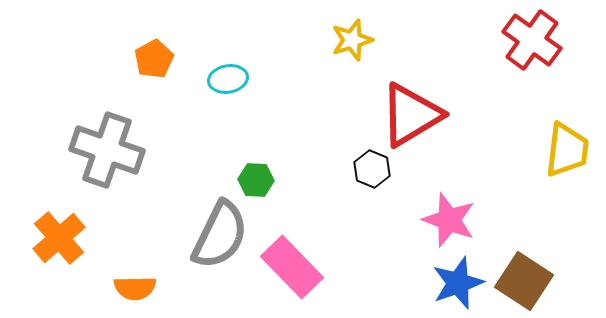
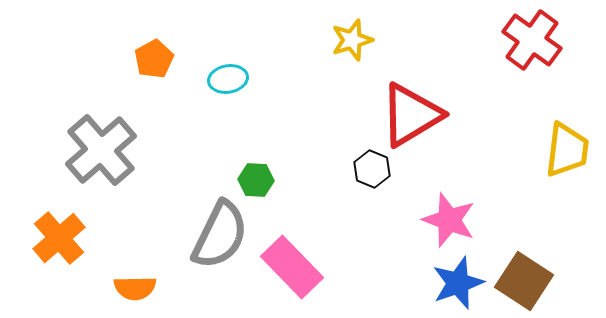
gray cross: moved 6 px left; rotated 30 degrees clockwise
